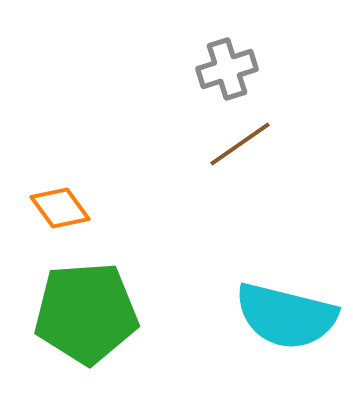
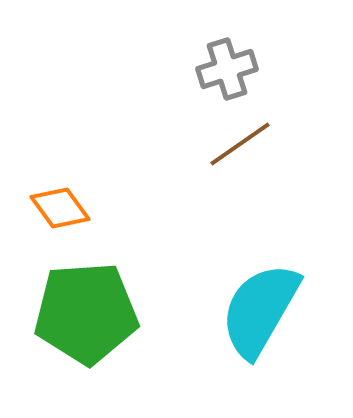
cyan semicircle: moved 26 px left, 6 px up; rotated 106 degrees clockwise
